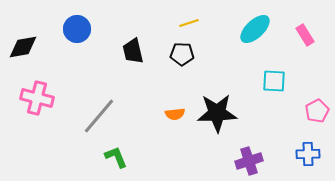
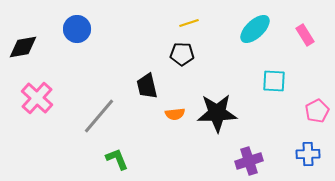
black trapezoid: moved 14 px right, 35 px down
pink cross: rotated 28 degrees clockwise
green L-shape: moved 1 px right, 2 px down
